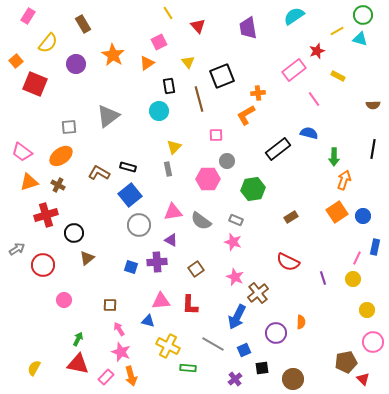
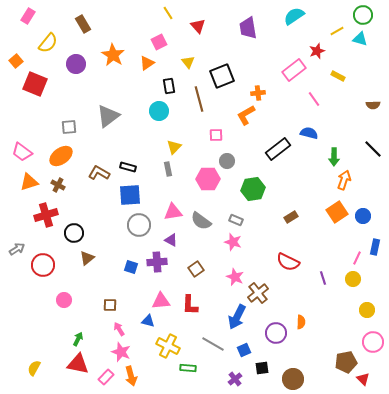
black line at (373, 149): rotated 54 degrees counterclockwise
blue square at (130, 195): rotated 35 degrees clockwise
